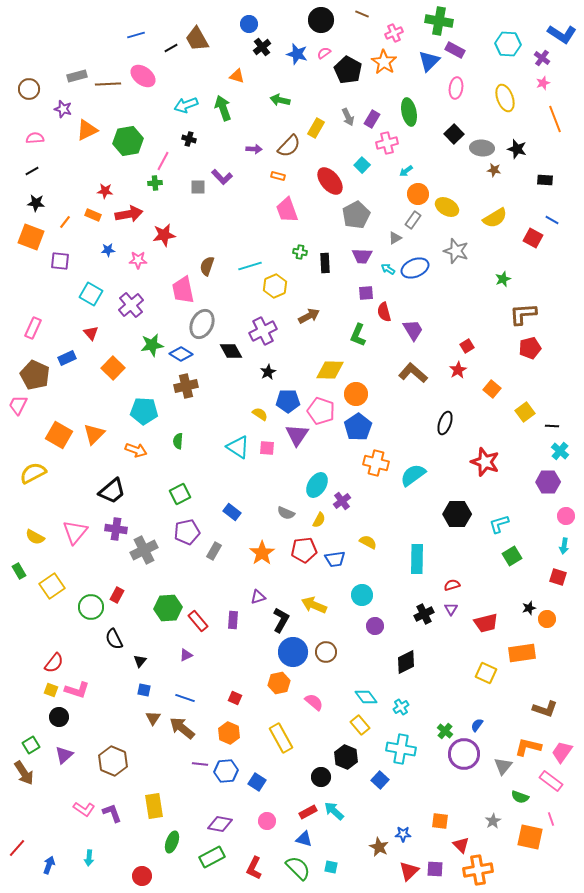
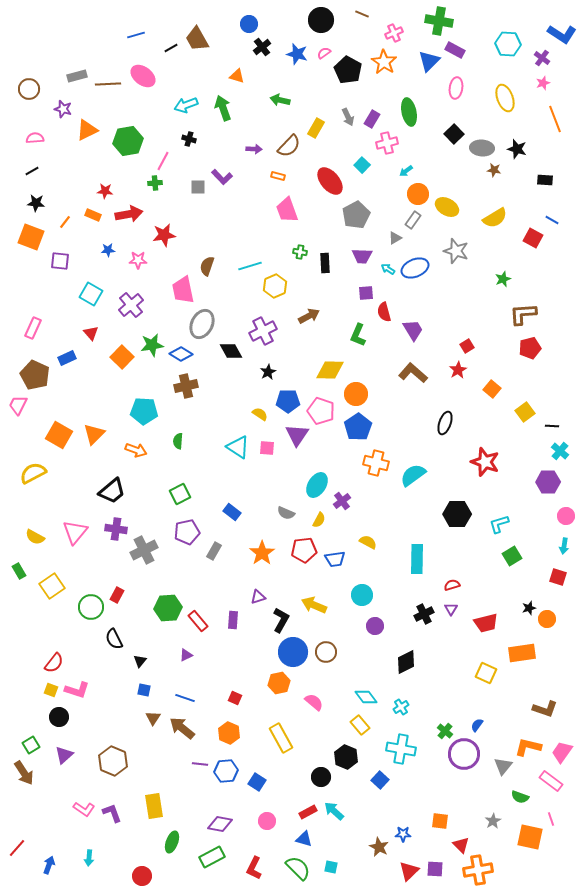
orange square at (113, 368): moved 9 px right, 11 px up
